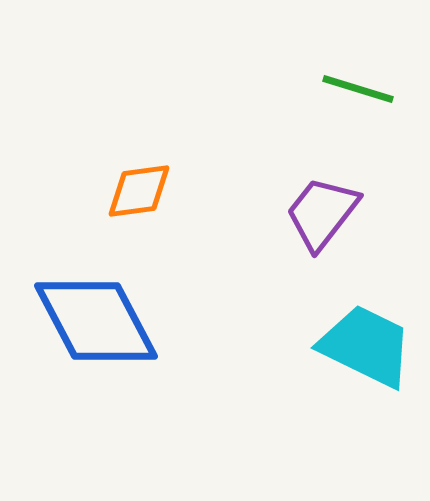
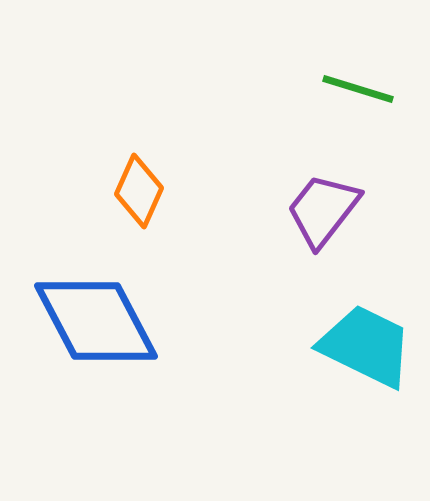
orange diamond: rotated 58 degrees counterclockwise
purple trapezoid: moved 1 px right, 3 px up
